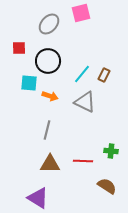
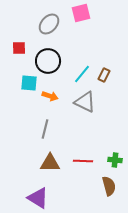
gray line: moved 2 px left, 1 px up
green cross: moved 4 px right, 9 px down
brown triangle: moved 1 px up
brown semicircle: moved 2 px right; rotated 42 degrees clockwise
